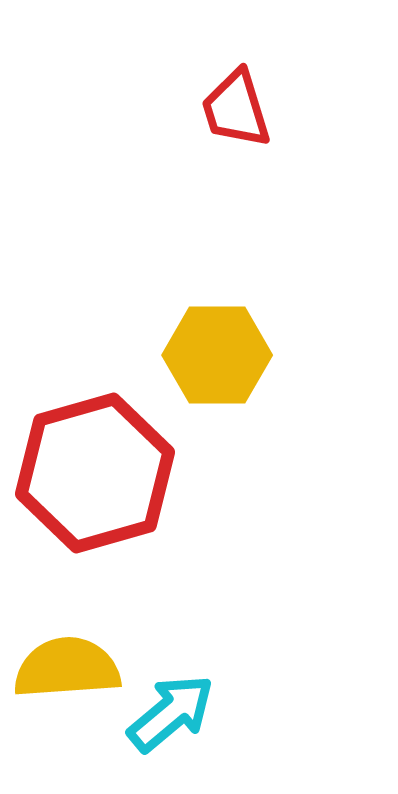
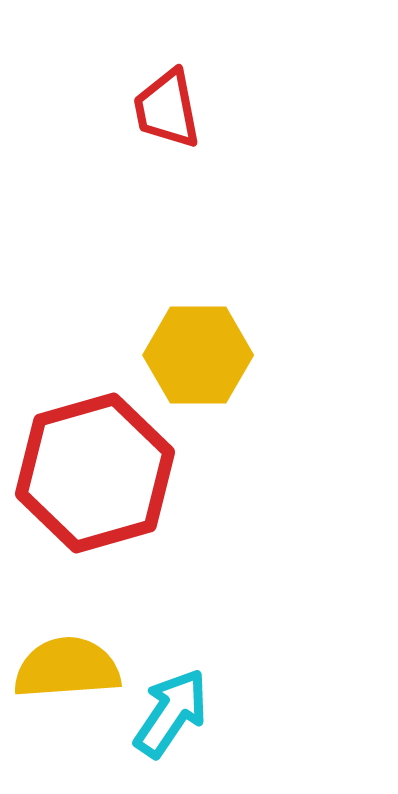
red trapezoid: moved 69 px left; rotated 6 degrees clockwise
yellow hexagon: moved 19 px left
cyan arrow: rotated 16 degrees counterclockwise
